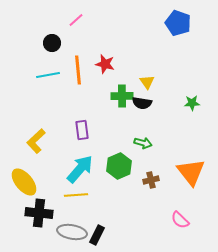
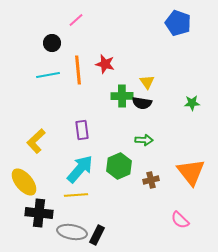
green arrow: moved 1 px right, 3 px up; rotated 12 degrees counterclockwise
